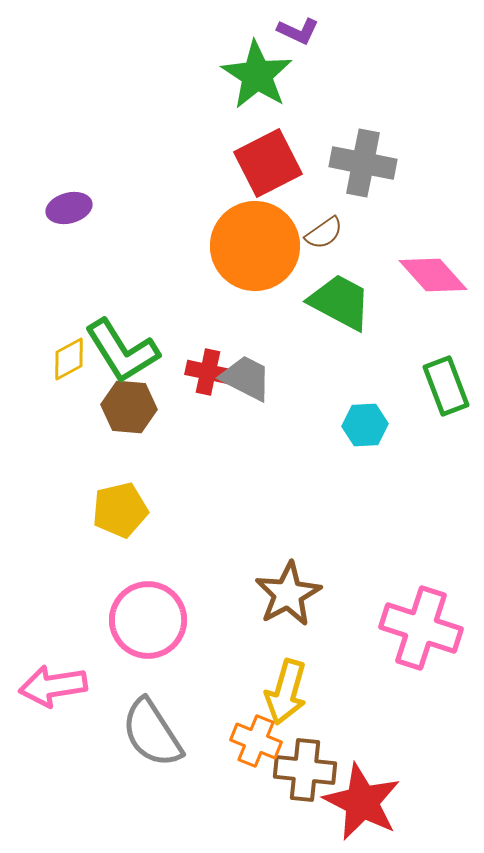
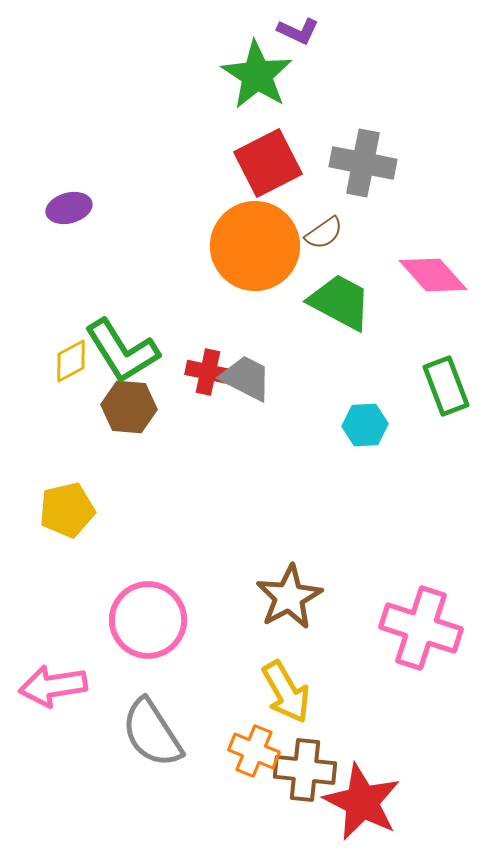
yellow diamond: moved 2 px right, 2 px down
yellow pentagon: moved 53 px left
brown star: moved 1 px right, 3 px down
yellow arrow: rotated 46 degrees counterclockwise
orange cross: moved 2 px left, 10 px down
